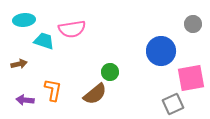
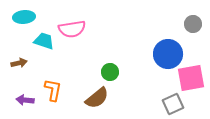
cyan ellipse: moved 3 px up
blue circle: moved 7 px right, 3 px down
brown arrow: moved 1 px up
brown semicircle: moved 2 px right, 4 px down
